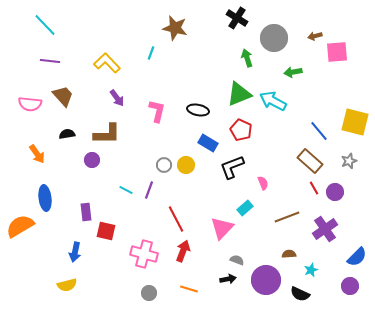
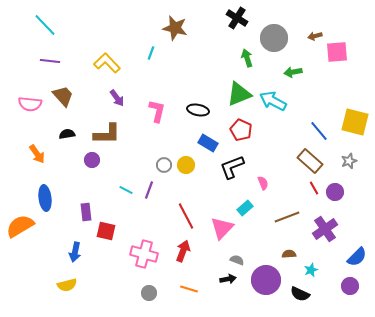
red line at (176, 219): moved 10 px right, 3 px up
